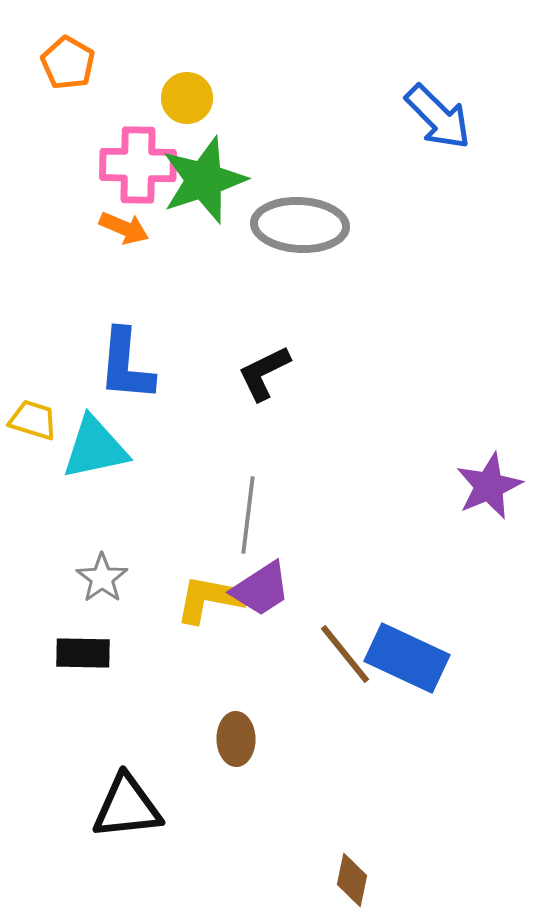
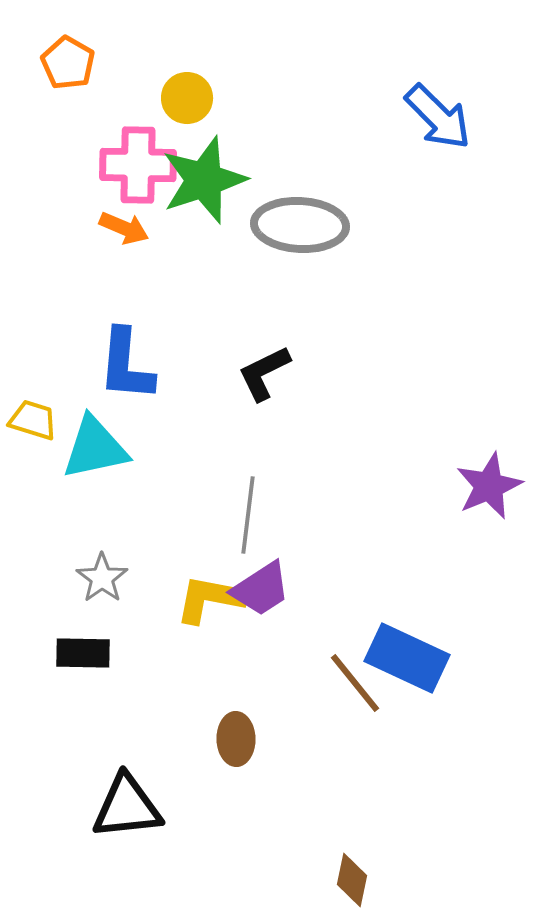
brown line: moved 10 px right, 29 px down
